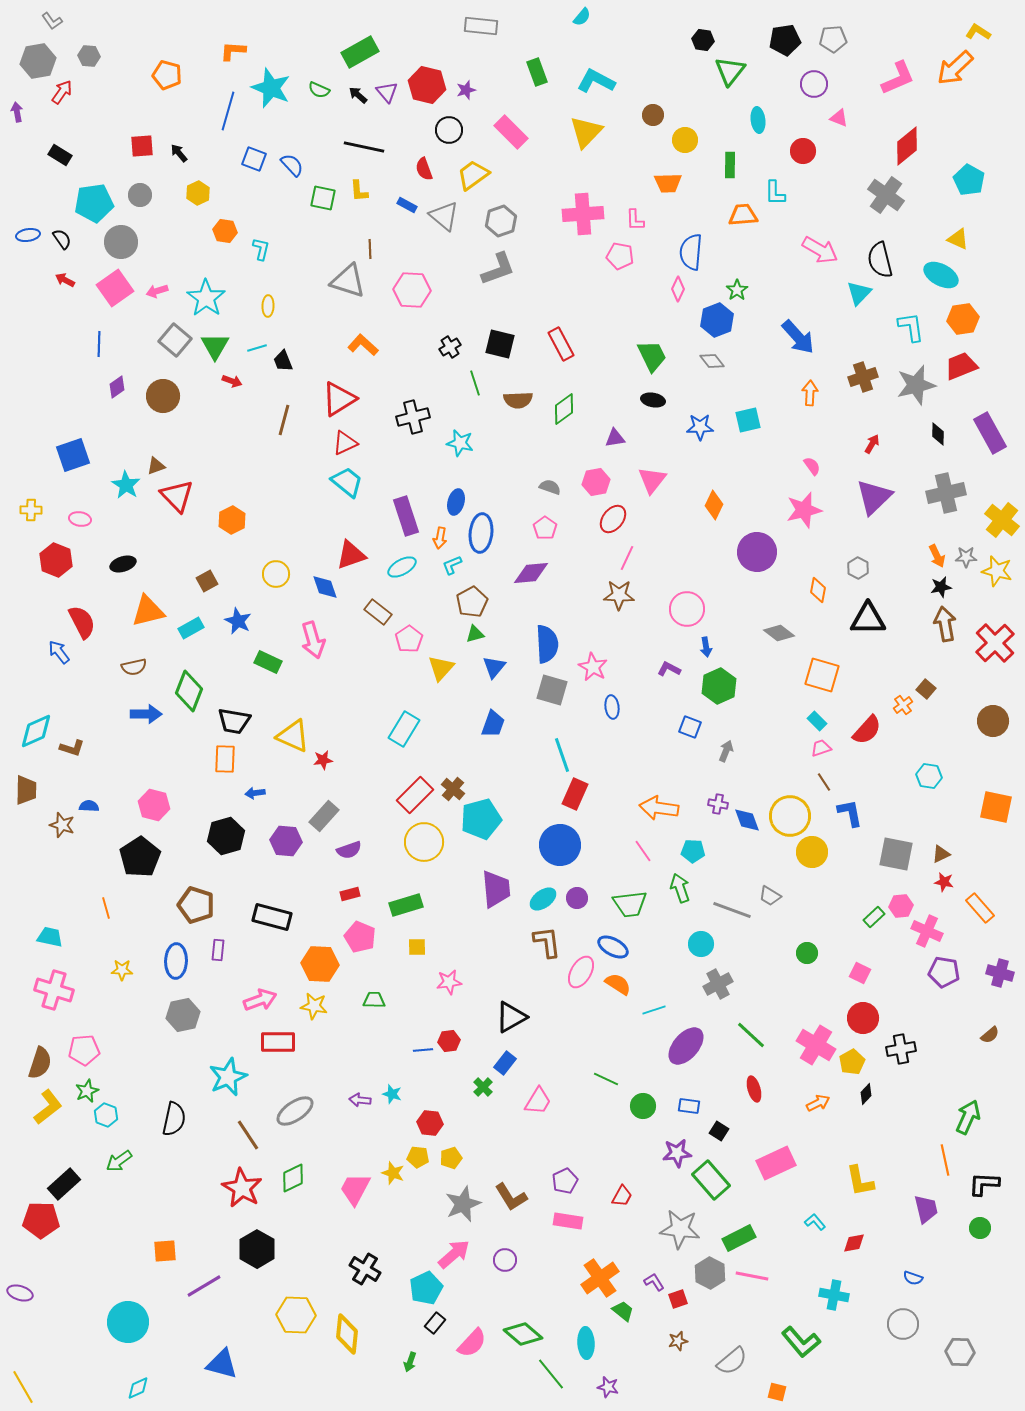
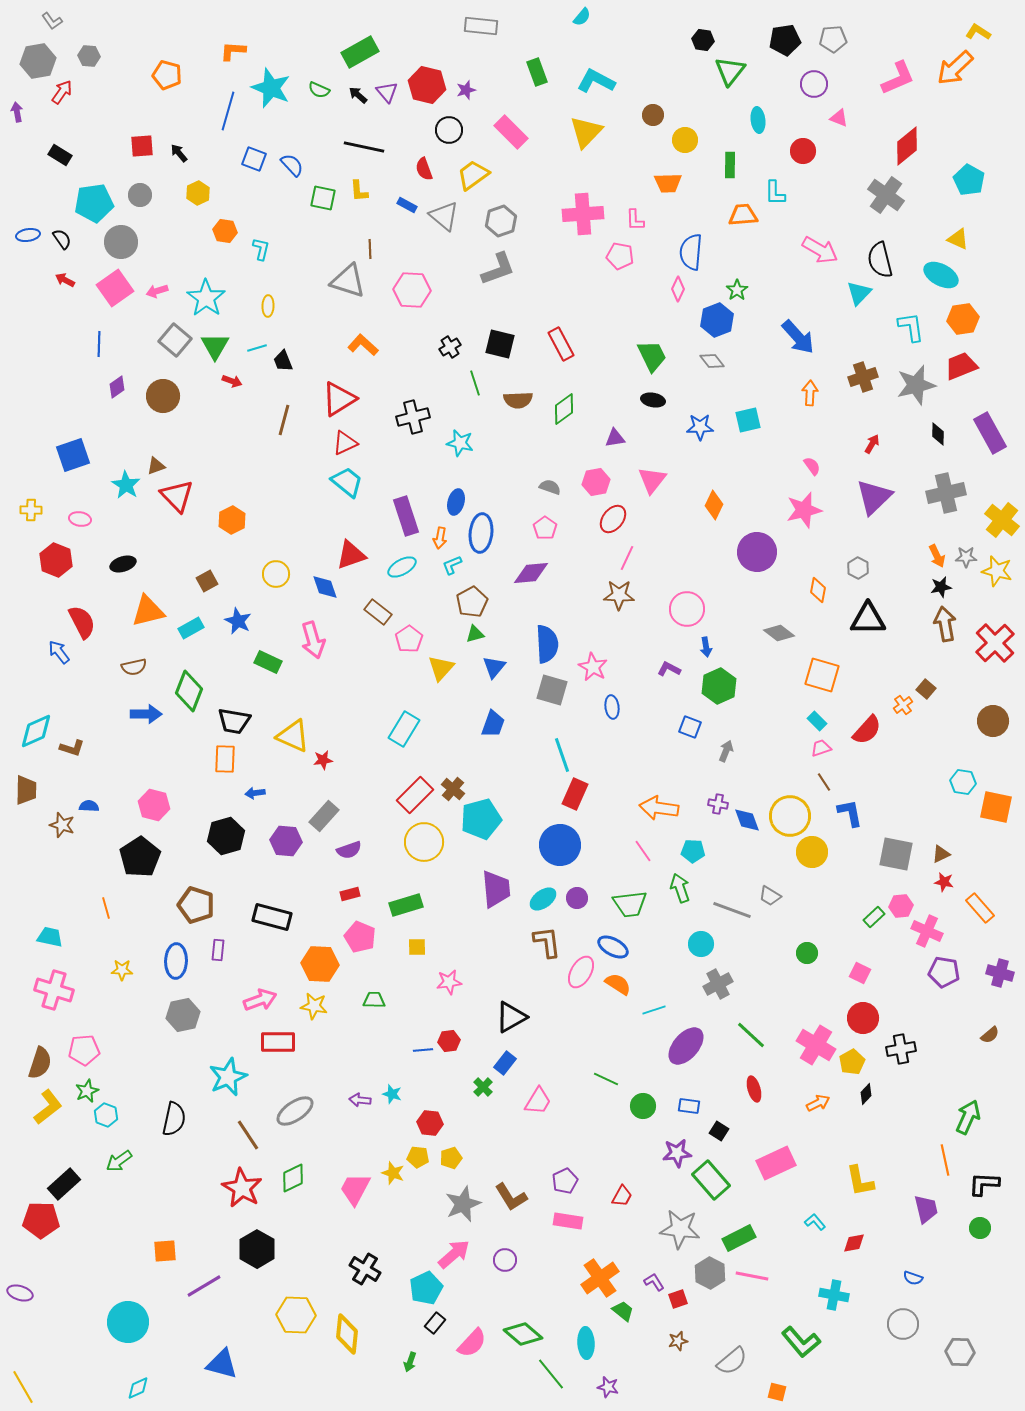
cyan hexagon at (929, 776): moved 34 px right, 6 px down
